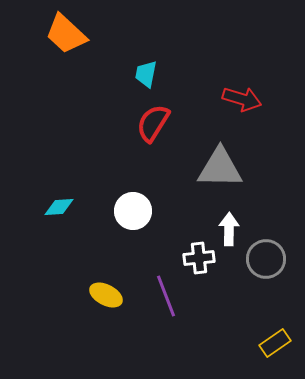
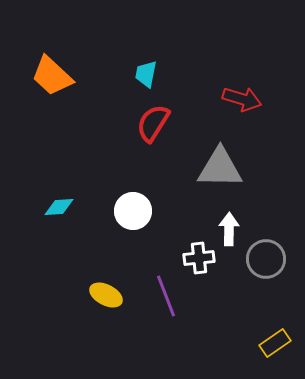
orange trapezoid: moved 14 px left, 42 px down
